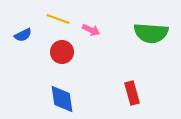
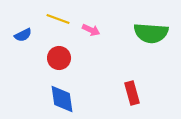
red circle: moved 3 px left, 6 px down
